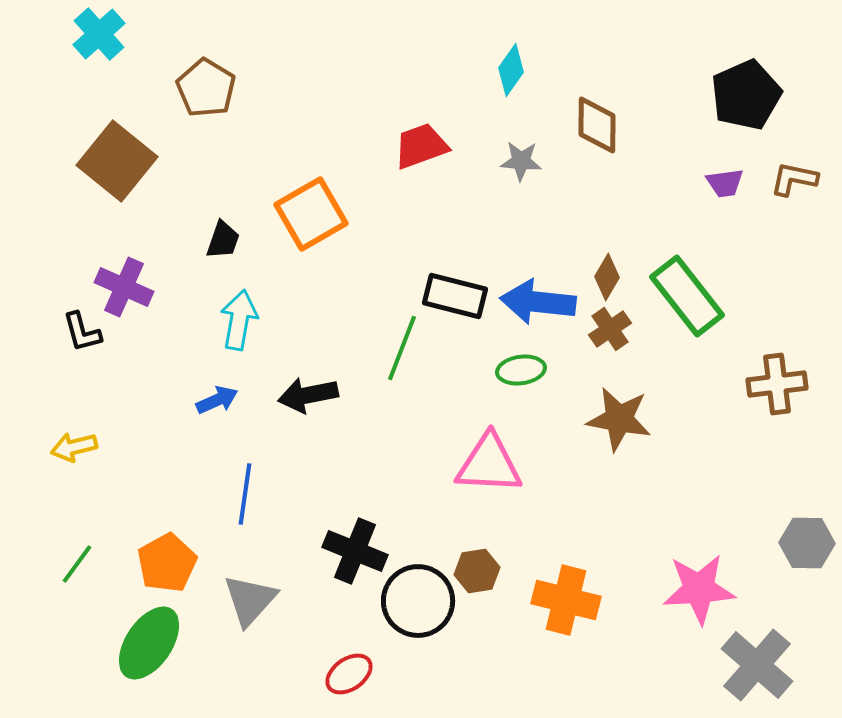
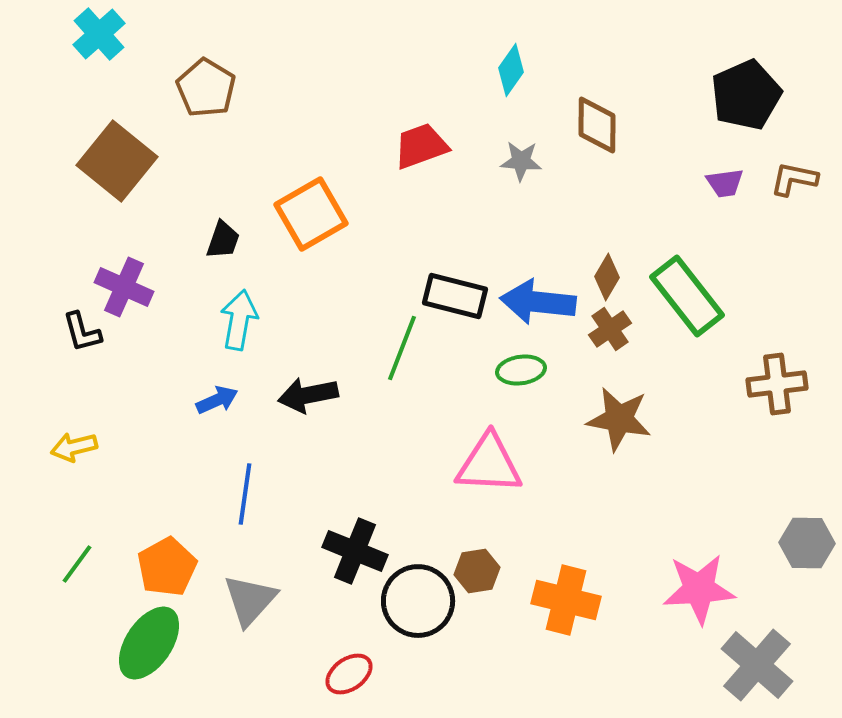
orange pentagon at (167, 563): moved 4 px down
